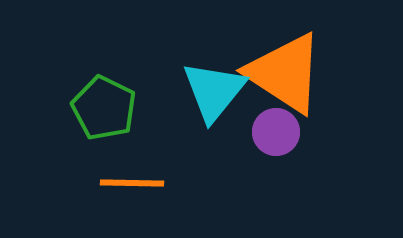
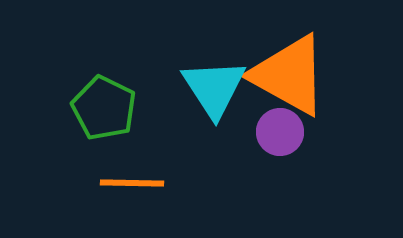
orange triangle: moved 4 px right, 2 px down; rotated 4 degrees counterclockwise
cyan triangle: moved 3 px up; rotated 12 degrees counterclockwise
purple circle: moved 4 px right
